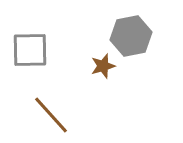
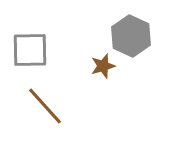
gray hexagon: rotated 24 degrees counterclockwise
brown line: moved 6 px left, 9 px up
